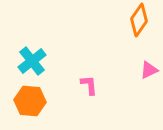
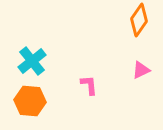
pink triangle: moved 8 px left
